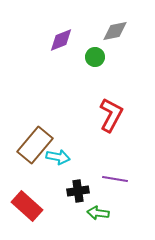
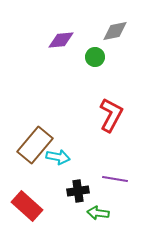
purple diamond: rotated 16 degrees clockwise
